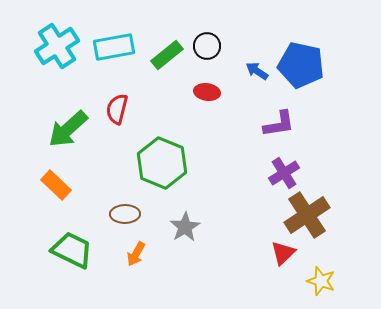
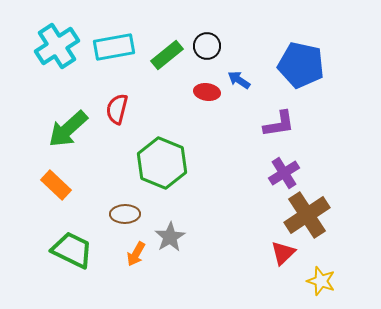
blue arrow: moved 18 px left, 9 px down
gray star: moved 15 px left, 10 px down
